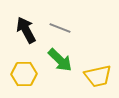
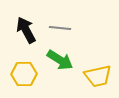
gray line: rotated 15 degrees counterclockwise
green arrow: rotated 12 degrees counterclockwise
